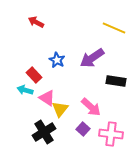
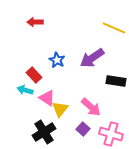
red arrow: moved 1 px left; rotated 28 degrees counterclockwise
pink cross: rotated 10 degrees clockwise
